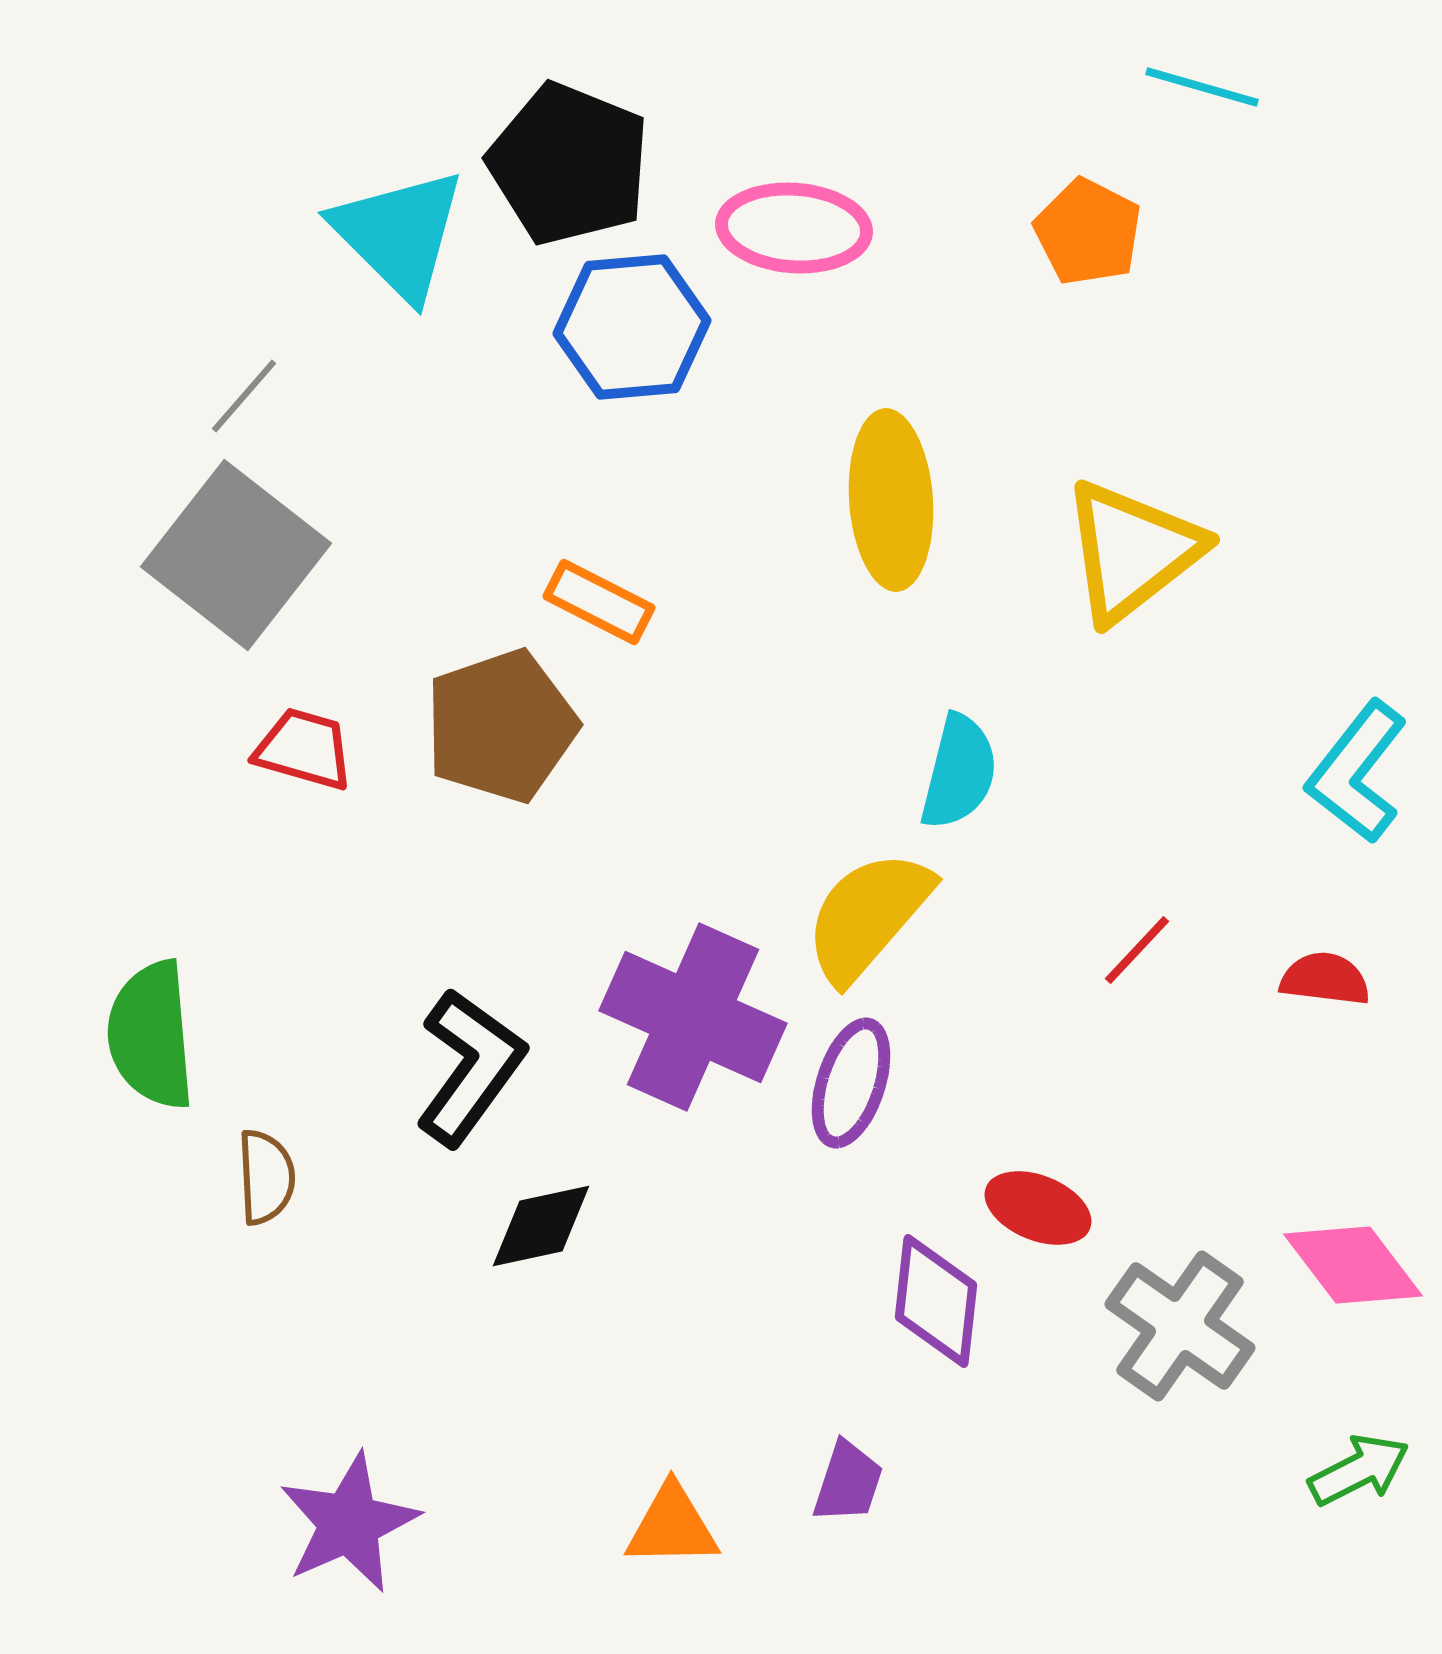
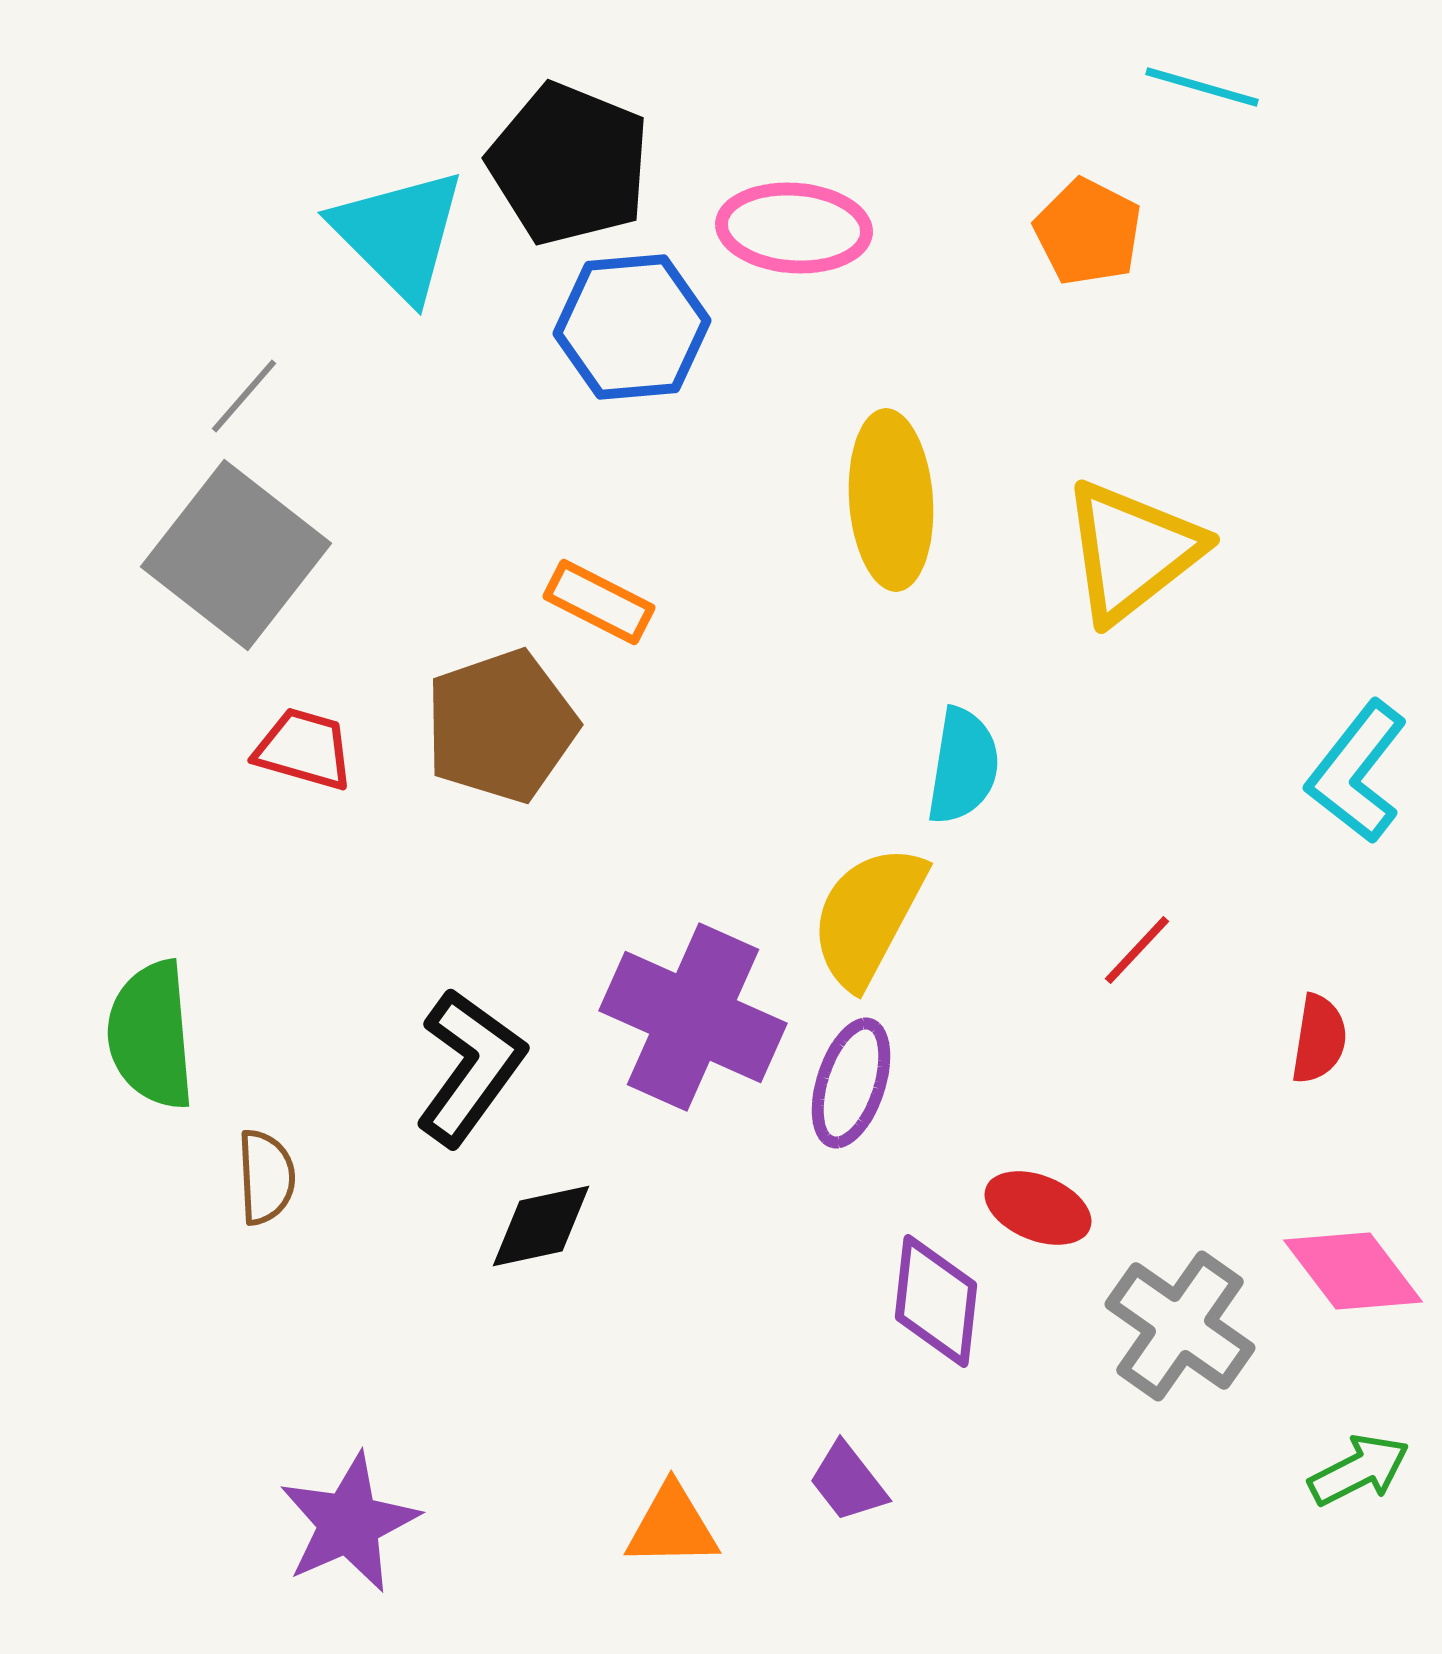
cyan semicircle: moved 4 px right, 6 px up; rotated 5 degrees counterclockwise
yellow semicircle: rotated 13 degrees counterclockwise
red semicircle: moved 6 px left, 60 px down; rotated 92 degrees clockwise
pink diamond: moved 6 px down
purple trapezoid: rotated 124 degrees clockwise
